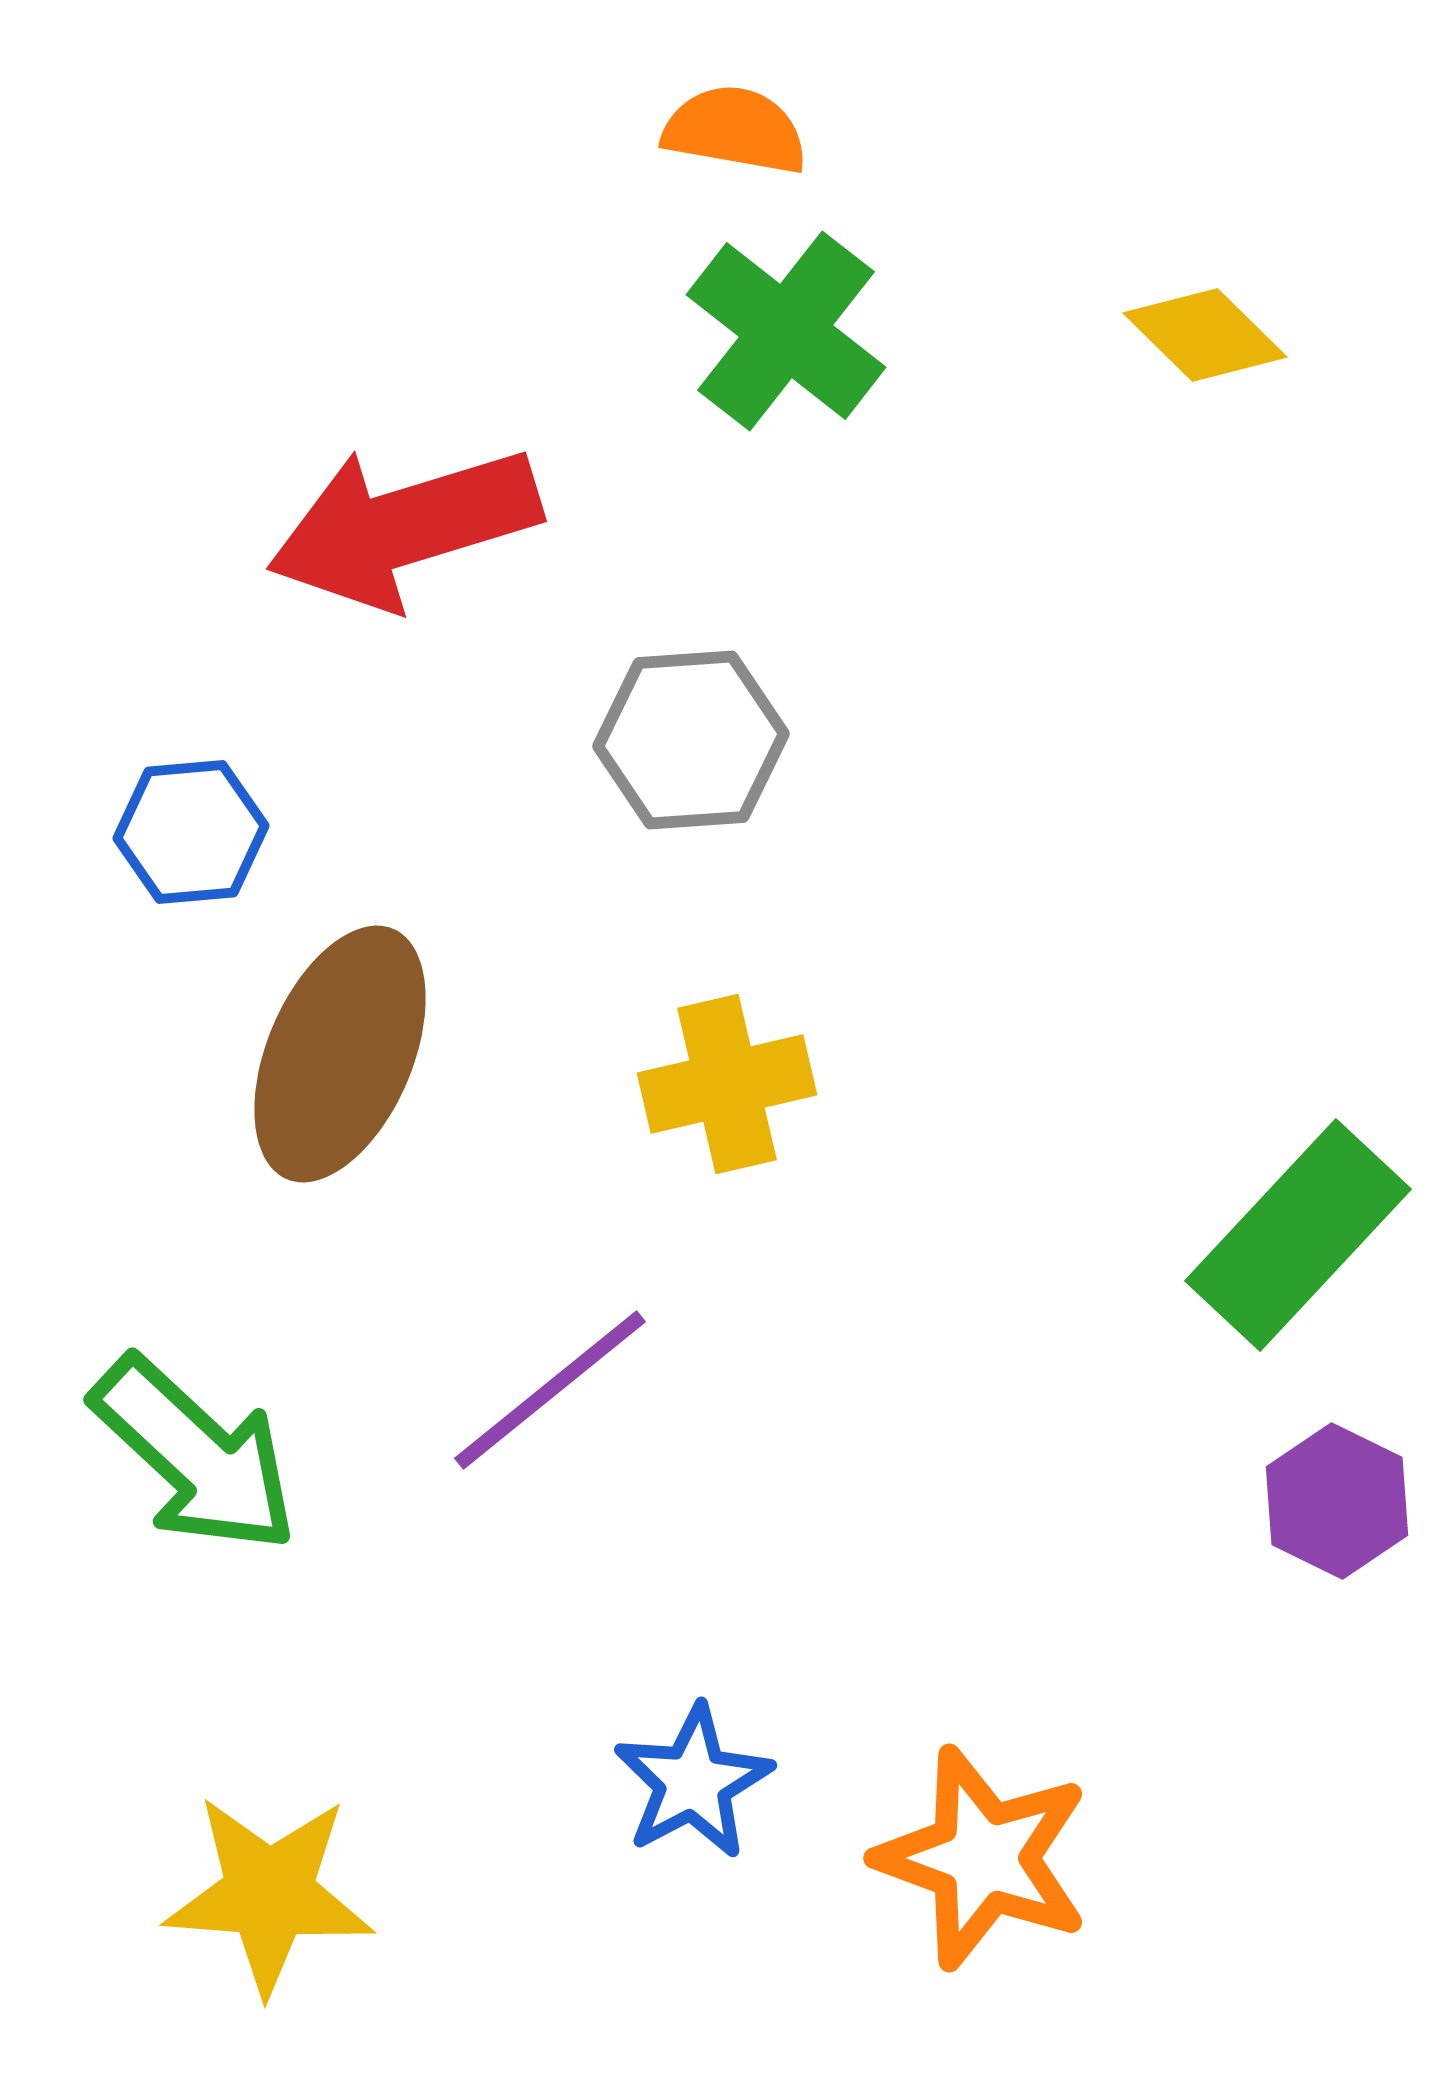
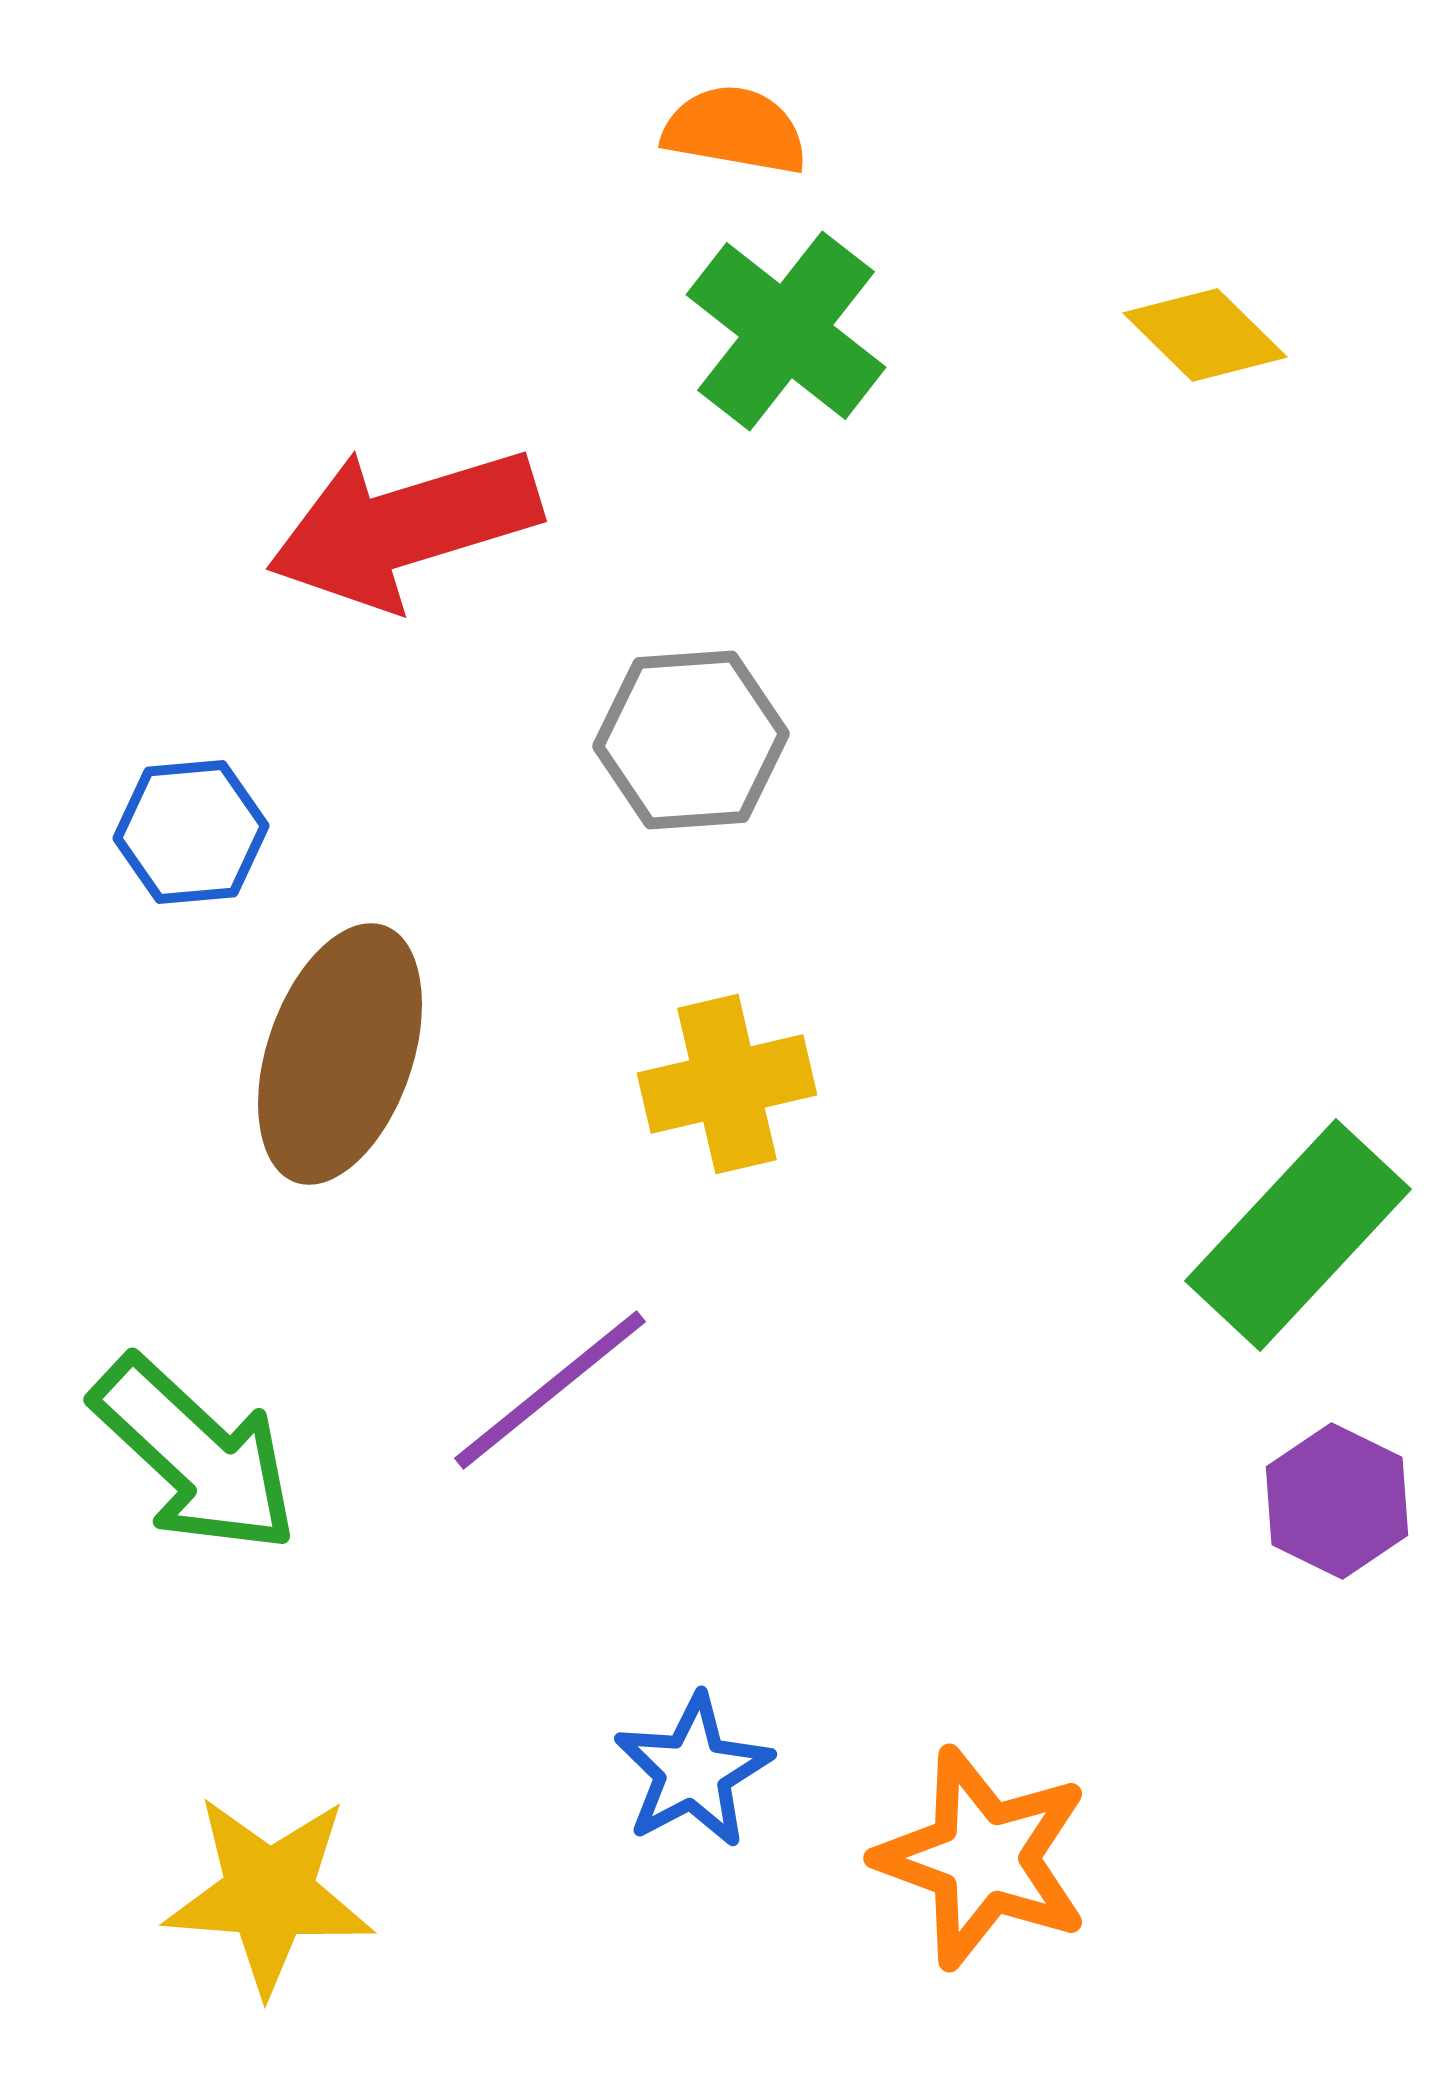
brown ellipse: rotated 4 degrees counterclockwise
blue star: moved 11 px up
